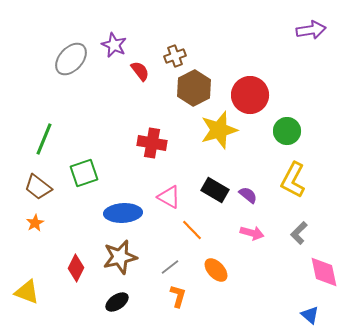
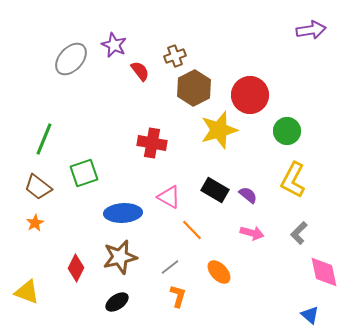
orange ellipse: moved 3 px right, 2 px down
